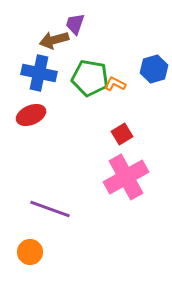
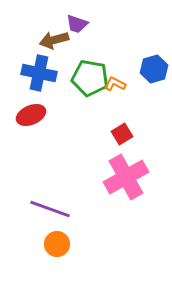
purple trapezoid: moved 2 px right; rotated 90 degrees counterclockwise
orange circle: moved 27 px right, 8 px up
